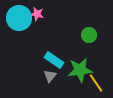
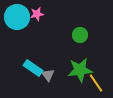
pink star: rotated 24 degrees counterclockwise
cyan circle: moved 2 px left, 1 px up
green circle: moved 9 px left
cyan rectangle: moved 21 px left, 8 px down
gray triangle: moved 2 px left, 1 px up; rotated 16 degrees counterclockwise
